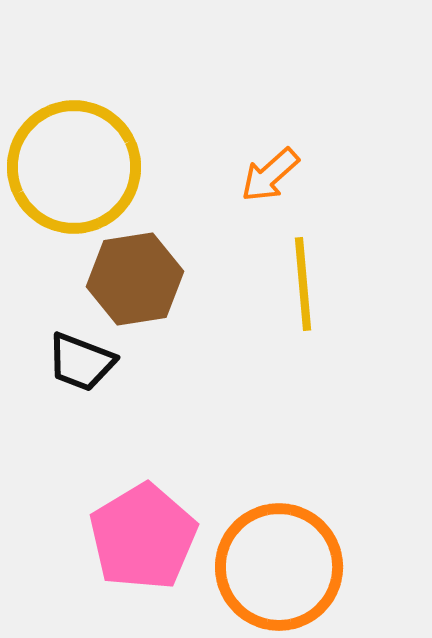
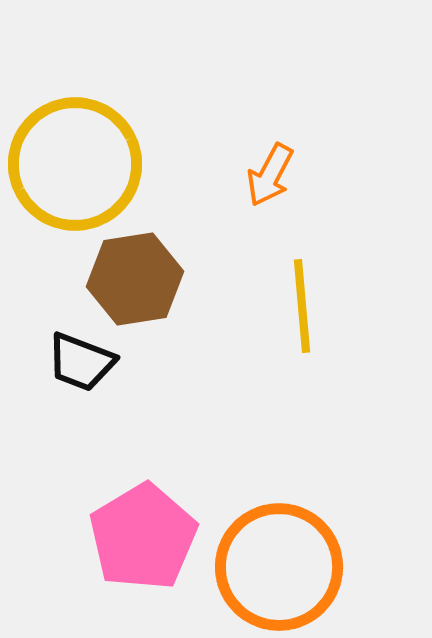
yellow circle: moved 1 px right, 3 px up
orange arrow: rotated 20 degrees counterclockwise
yellow line: moved 1 px left, 22 px down
